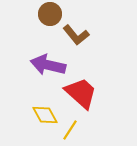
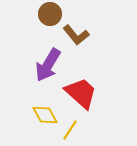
purple arrow: rotated 72 degrees counterclockwise
